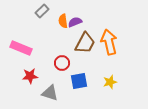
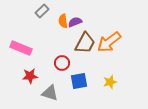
orange arrow: rotated 115 degrees counterclockwise
